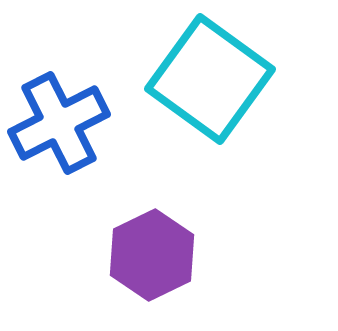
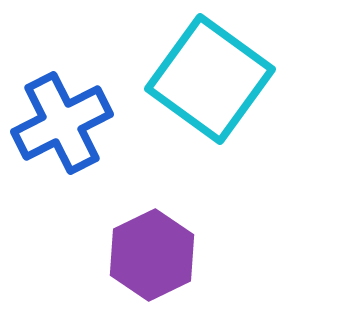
blue cross: moved 3 px right
